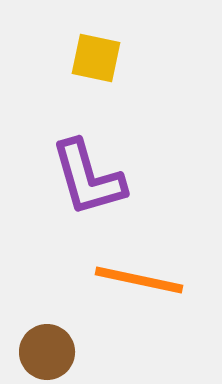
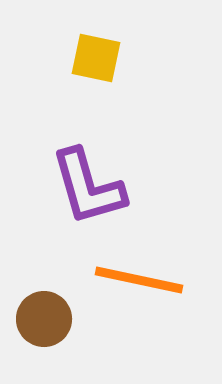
purple L-shape: moved 9 px down
brown circle: moved 3 px left, 33 px up
